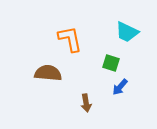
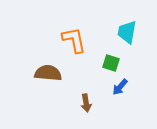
cyan trapezoid: rotated 75 degrees clockwise
orange L-shape: moved 4 px right, 1 px down
